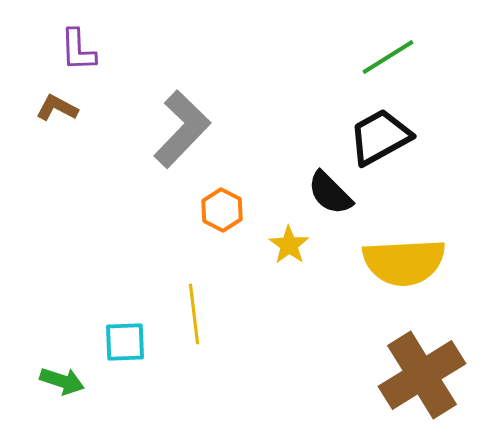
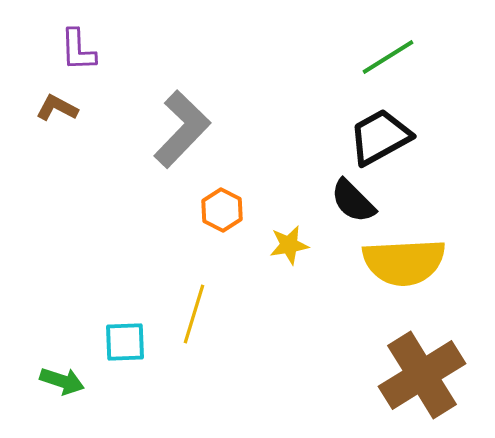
black semicircle: moved 23 px right, 8 px down
yellow star: rotated 27 degrees clockwise
yellow line: rotated 24 degrees clockwise
